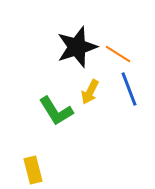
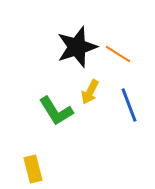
blue line: moved 16 px down
yellow rectangle: moved 1 px up
